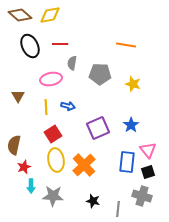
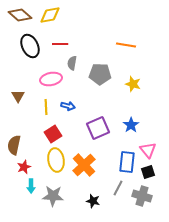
gray line: moved 21 px up; rotated 21 degrees clockwise
